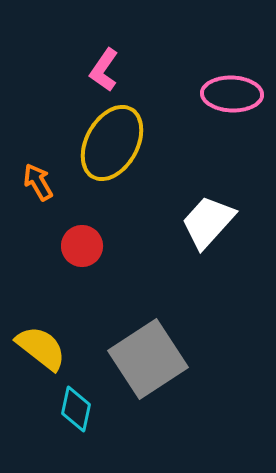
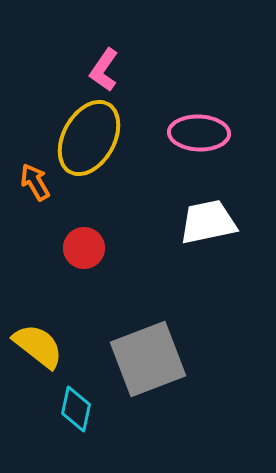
pink ellipse: moved 33 px left, 39 px down
yellow ellipse: moved 23 px left, 5 px up
orange arrow: moved 3 px left
white trapezoid: rotated 36 degrees clockwise
red circle: moved 2 px right, 2 px down
yellow semicircle: moved 3 px left, 2 px up
gray square: rotated 12 degrees clockwise
